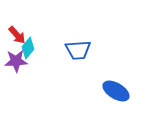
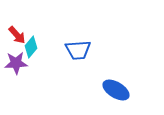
cyan diamond: moved 3 px right, 1 px up
purple star: moved 2 px down
blue ellipse: moved 1 px up
